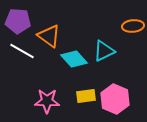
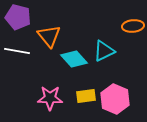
purple pentagon: moved 4 px up; rotated 10 degrees clockwise
orange triangle: rotated 15 degrees clockwise
white line: moved 5 px left; rotated 20 degrees counterclockwise
pink star: moved 3 px right, 3 px up
